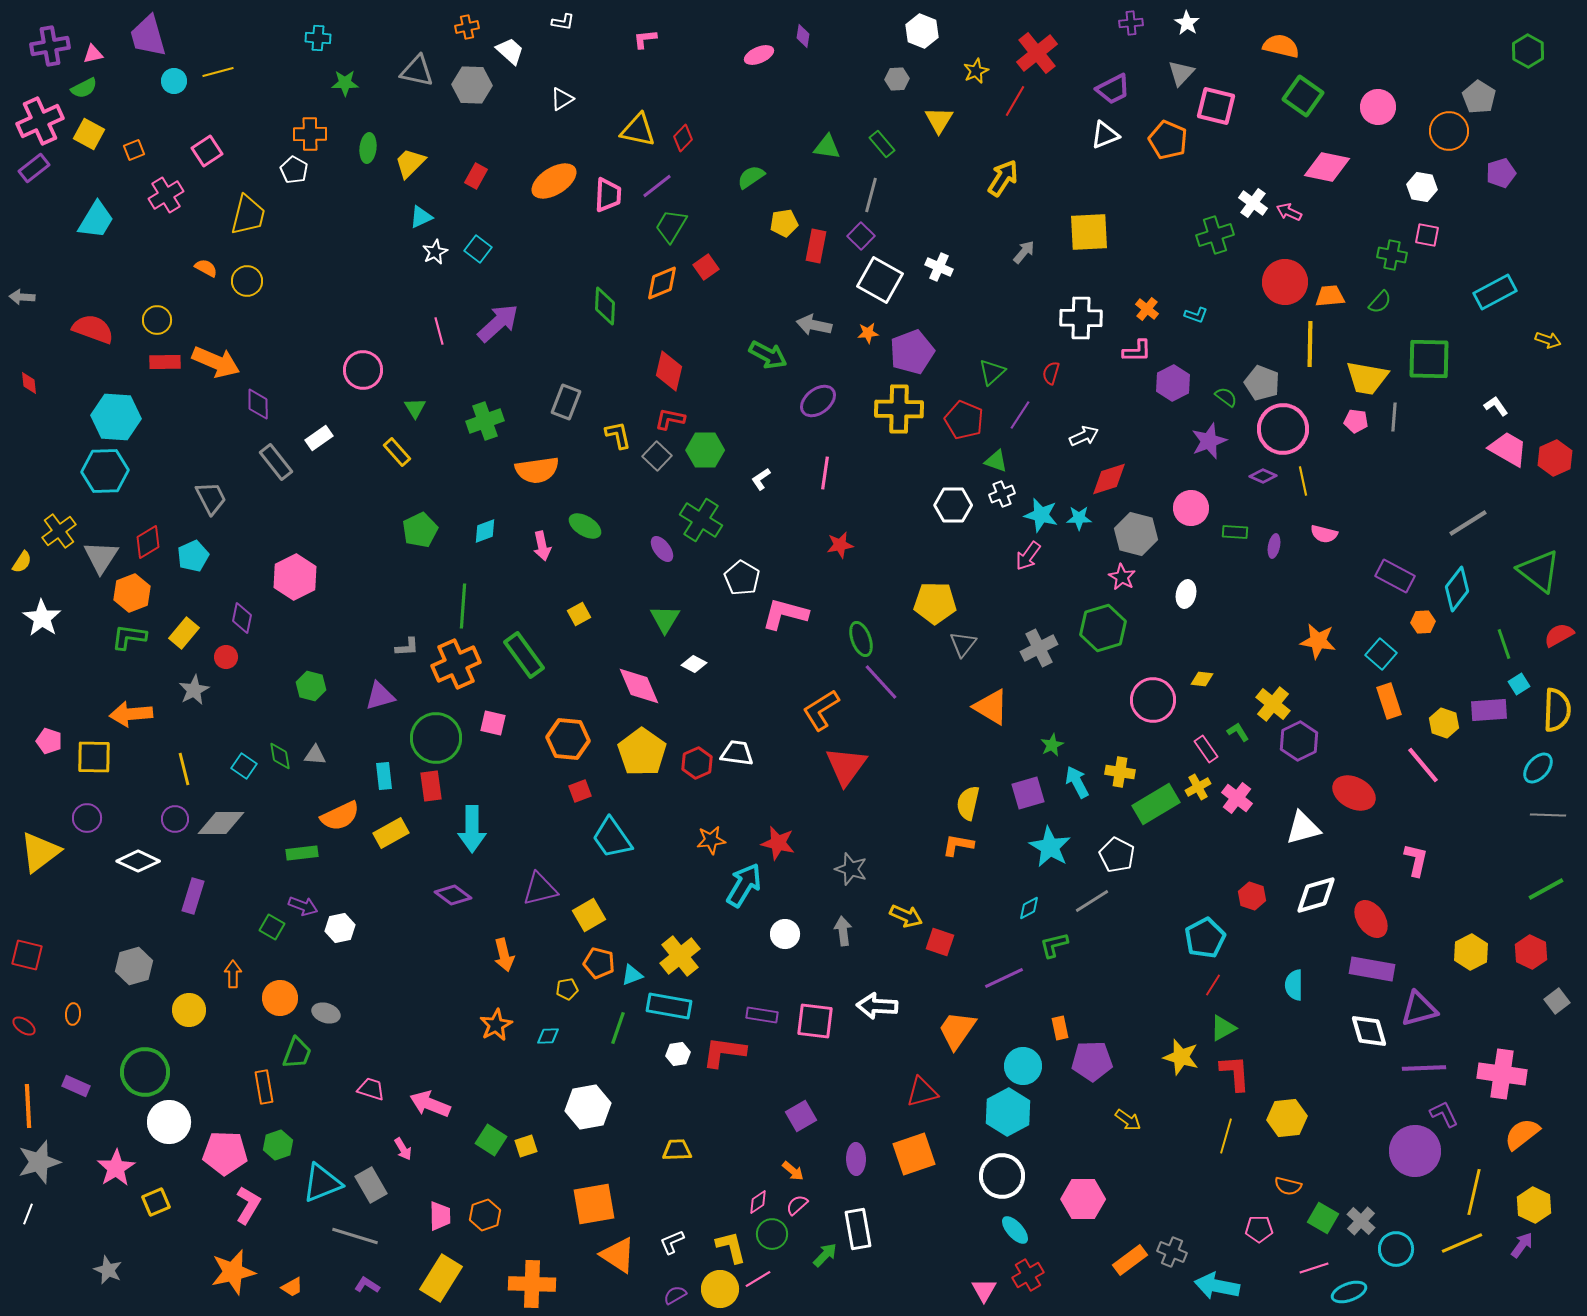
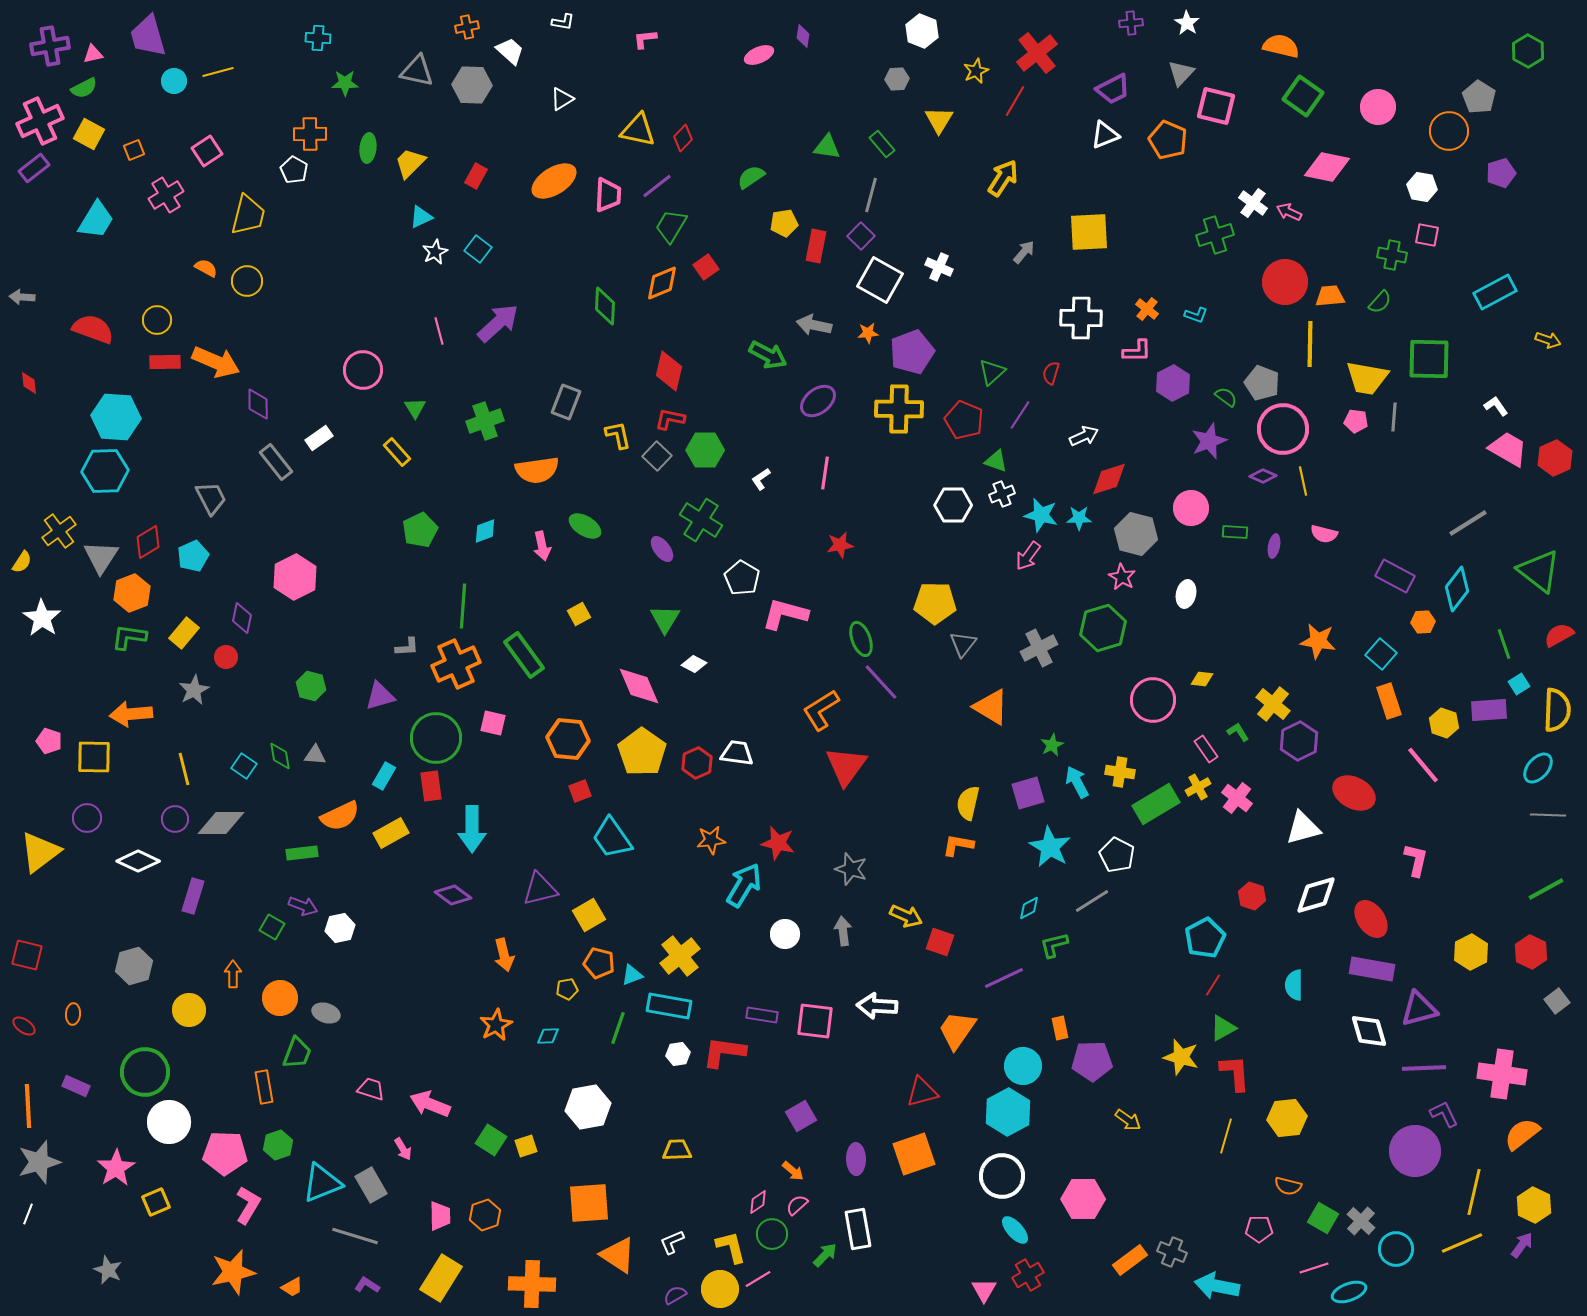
cyan rectangle at (384, 776): rotated 36 degrees clockwise
orange square at (594, 1204): moved 5 px left, 1 px up; rotated 6 degrees clockwise
